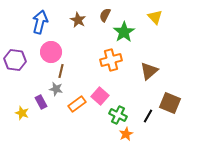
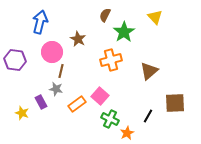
brown star: moved 19 px down
pink circle: moved 1 px right
brown square: moved 5 px right; rotated 25 degrees counterclockwise
green cross: moved 8 px left, 4 px down
orange star: moved 1 px right, 1 px up
